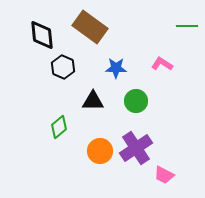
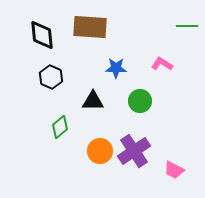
brown rectangle: rotated 32 degrees counterclockwise
black hexagon: moved 12 px left, 10 px down
green circle: moved 4 px right
green diamond: moved 1 px right
purple cross: moved 2 px left, 3 px down
pink trapezoid: moved 10 px right, 5 px up
